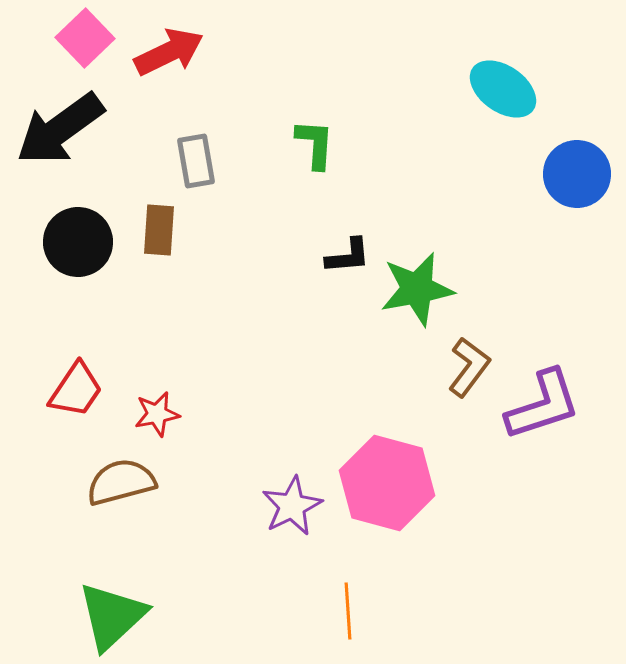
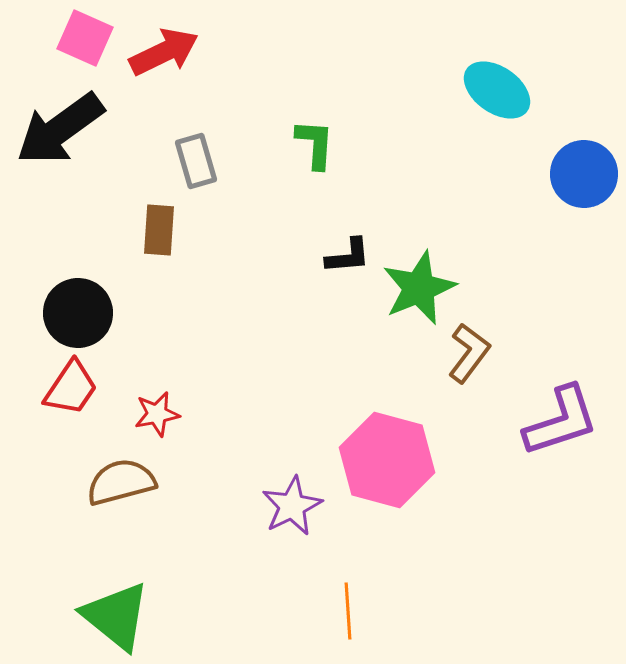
pink square: rotated 22 degrees counterclockwise
red arrow: moved 5 px left
cyan ellipse: moved 6 px left, 1 px down
gray rectangle: rotated 6 degrees counterclockwise
blue circle: moved 7 px right
black circle: moved 71 px down
green star: moved 2 px right, 1 px up; rotated 12 degrees counterclockwise
brown L-shape: moved 14 px up
red trapezoid: moved 5 px left, 2 px up
purple L-shape: moved 18 px right, 16 px down
pink hexagon: moved 23 px up
green triangle: moved 4 px right; rotated 38 degrees counterclockwise
